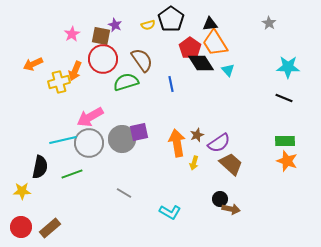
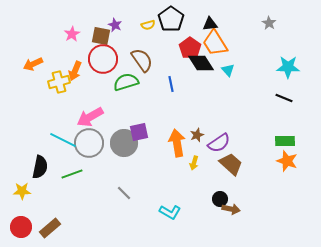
gray circle at (122, 139): moved 2 px right, 4 px down
cyan line at (63, 140): rotated 40 degrees clockwise
gray line at (124, 193): rotated 14 degrees clockwise
